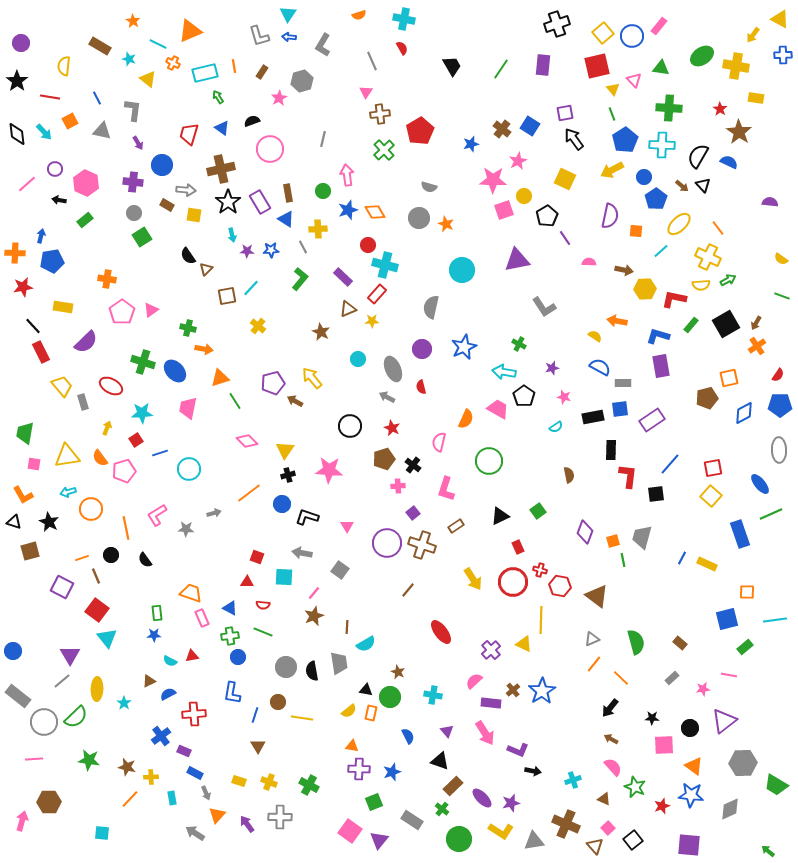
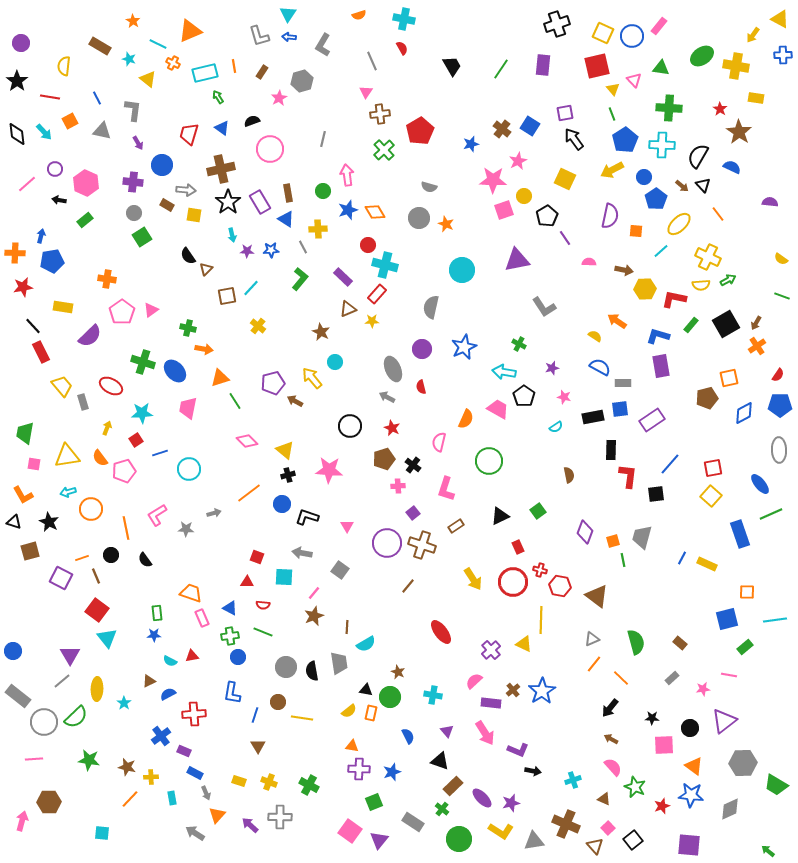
yellow square at (603, 33): rotated 25 degrees counterclockwise
blue semicircle at (729, 162): moved 3 px right, 5 px down
orange line at (718, 228): moved 14 px up
orange arrow at (617, 321): rotated 24 degrees clockwise
purple semicircle at (86, 342): moved 4 px right, 6 px up
cyan circle at (358, 359): moved 23 px left, 3 px down
yellow triangle at (285, 450): rotated 24 degrees counterclockwise
purple square at (62, 587): moved 1 px left, 9 px up
brown line at (408, 590): moved 4 px up
gray rectangle at (412, 820): moved 1 px right, 2 px down
purple arrow at (247, 824): moved 3 px right, 1 px down; rotated 12 degrees counterclockwise
